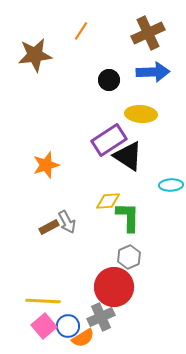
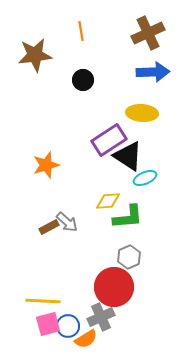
orange line: rotated 42 degrees counterclockwise
black circle: moved 26 px left
yellow ellipse: moved 1 px right, 1 px up
cyan ellipse: moved 26 px left, 7 px up; rotated 20 degrees counterclockwise
green L-shape: rotated 84 degrees clockwise
gray arrow: rotated 20 degrees counterclockwise
pink square: moved 4 px right, 2 px up; rotated 25 degrees clockwise
orange semicircle: moved 3 px right, 1 px down
